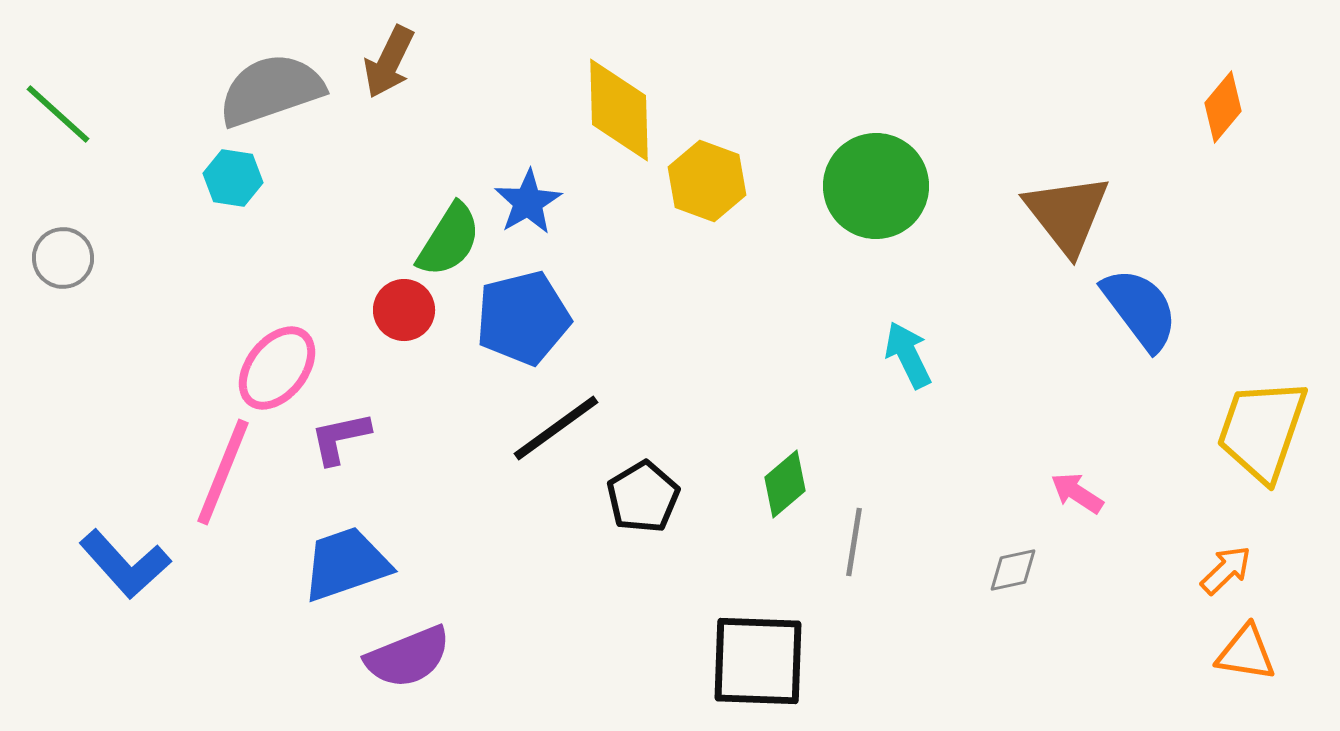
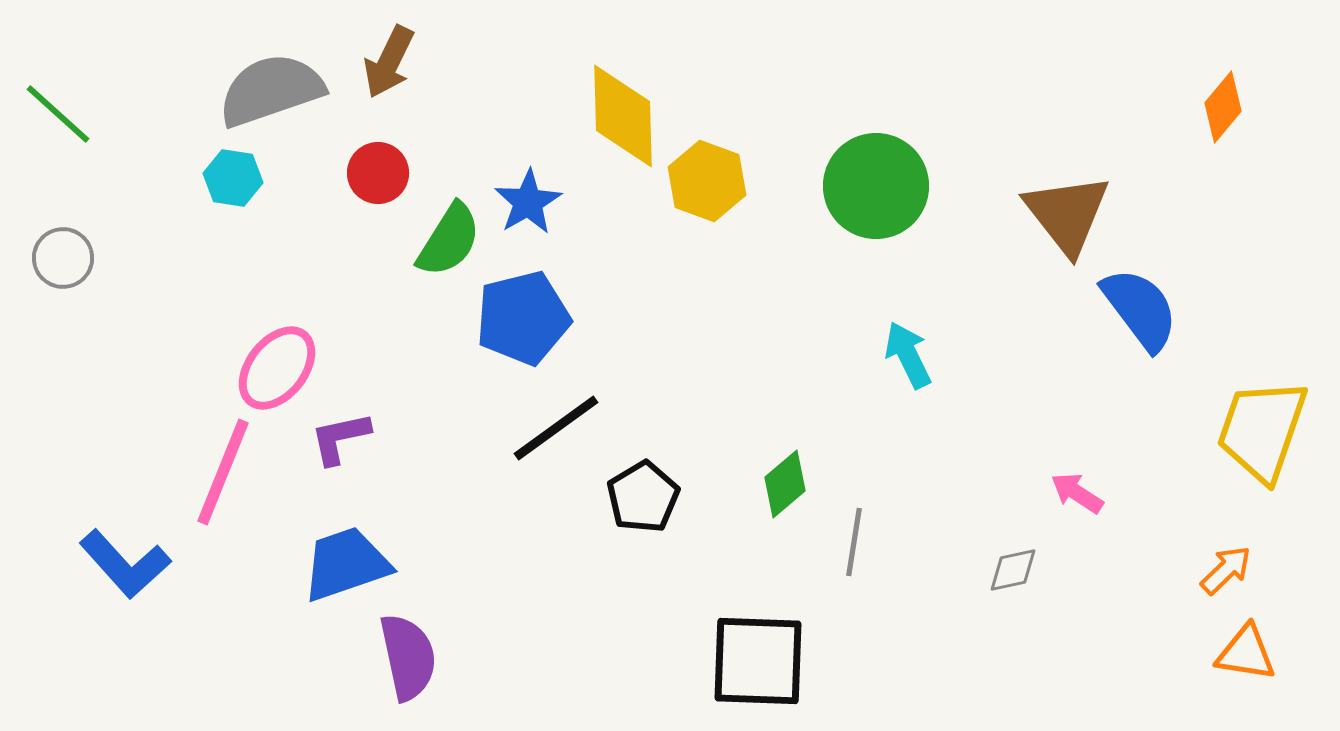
yellow diamond: moved 4 px right, 6 px down
red circle: moved 26 px left, 137 px up
purple semicircle: rotated 80 degrees counterclockwise
